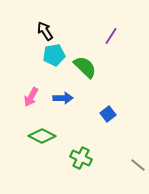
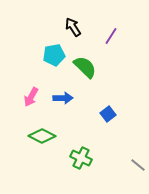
black arrow: moved 28 px right, 4 px up
